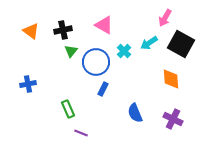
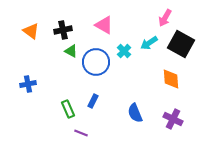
green triangle: rotated 40 degrees counterclockwise
blue rectangle: moved 10 px left, 12 px down
